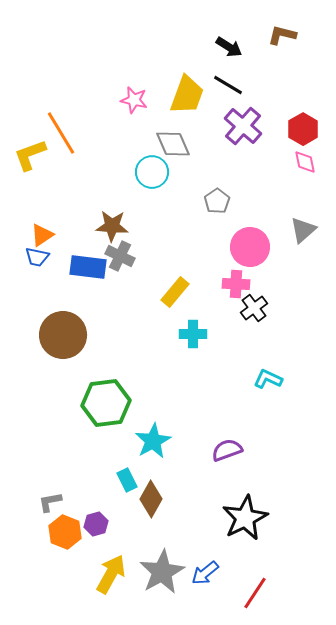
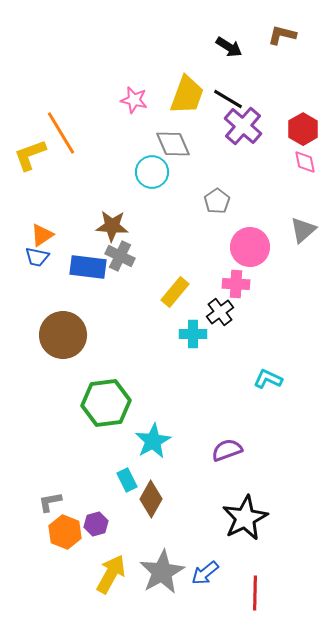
black line: moved 14 px down
black cross: moved 34 px left, 4 px down
red line: rotated 32 degrees counterclockwise
